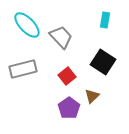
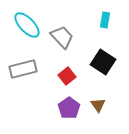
gray trapezoid: moved 1 px right
brown triangle: moved 6 px right, 9 px down; rotated 21 degrees counterclockwise
